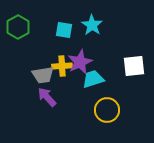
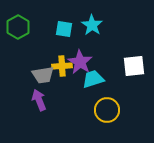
cyan square: moved 1 px up
purple star: rotated 15 degrees counterclockwise
purple arrow: moved 8 px left, 3 px down; rotated 20 degrees clockwise
